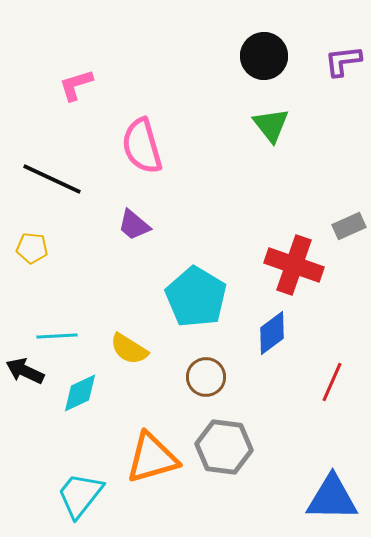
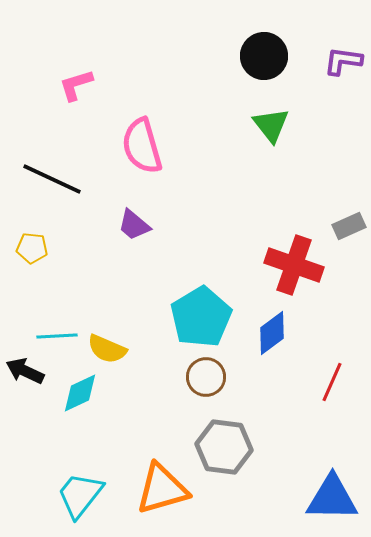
purple L-shape: rotated 15 degrees clockwise
cyan pentagon: moved 5 px right, 20 px down; rotated 10 degrees clockwise
yellow semicircle: moved 22 px left; rotated 9 degrees counterclockwise
orange triangle: moved 10 px right, 31 px down
